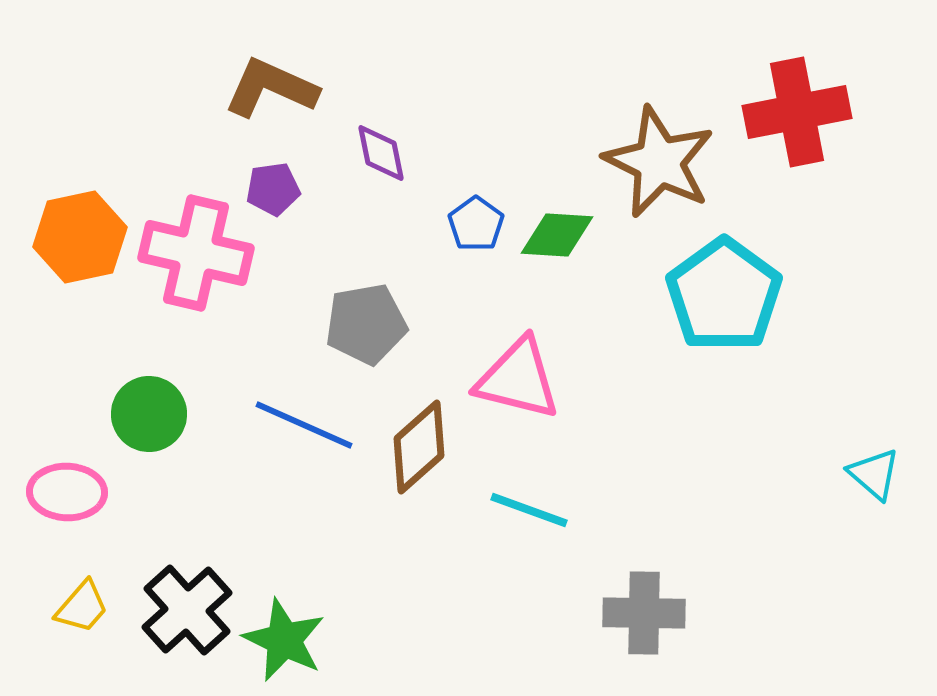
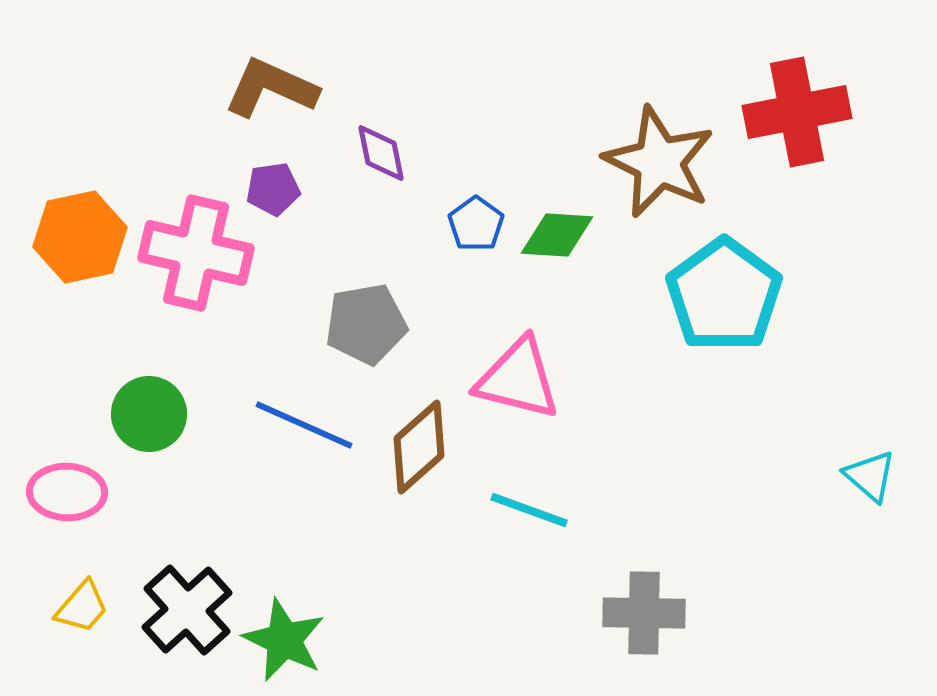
cyan triangle: moved 4 px left, 2 px down
